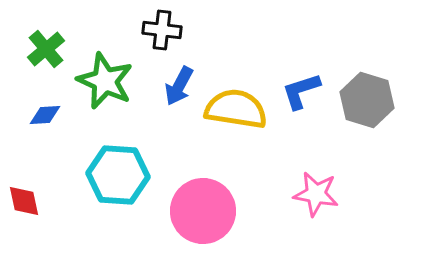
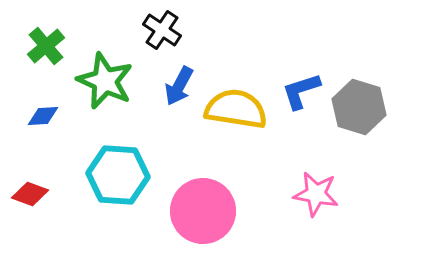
black cross: rotated 27 degrees clockwise
green cross: moved 3 px up
gray hexagon: moved 8 px left, 7 px down
blue diamond: moved 2 px left, 1 px down
red diamond: moved 6 px right, 7 px up; rotated 57 degrees counterclockwise
